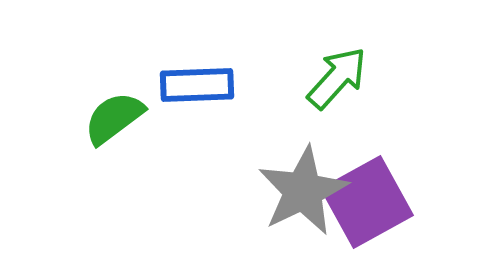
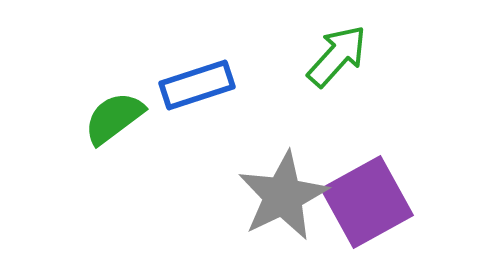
green arrow: moved 22 px up
blue rectangle: rotated 16 degrees counterclockwise
gray star: moved 20 px left, 5 px down
